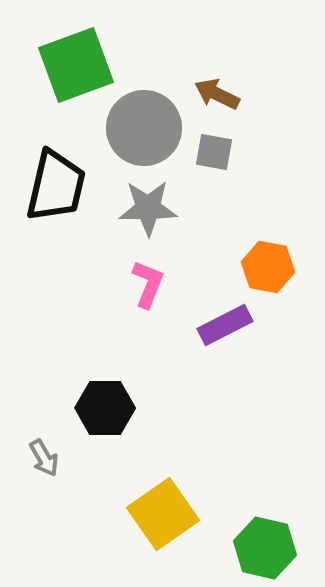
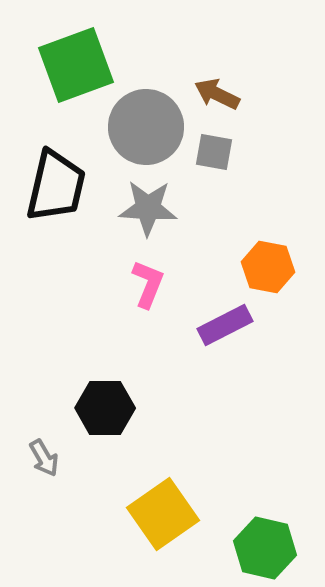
gray circle: moved 2 px right, 1 px up
gray star: rotated 4 degrees clockwise
